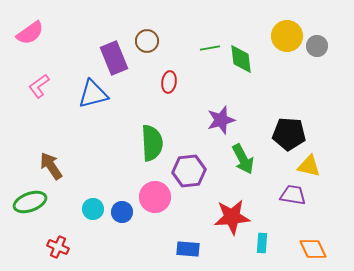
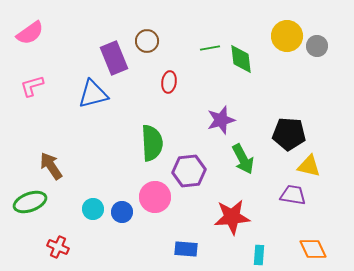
pink L-shape: moved 7 px left; rotated 20 degrees clockwise
cyan rectangle: moved 3 px left, 12 px down
blue rectangle: moved 2 px left
